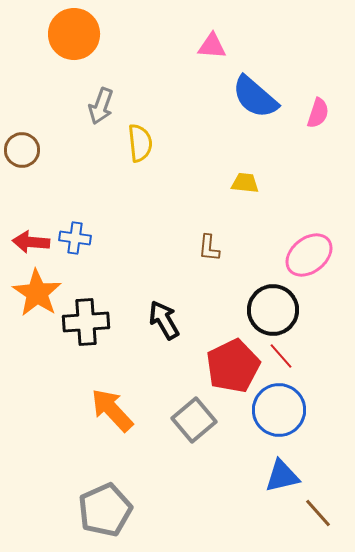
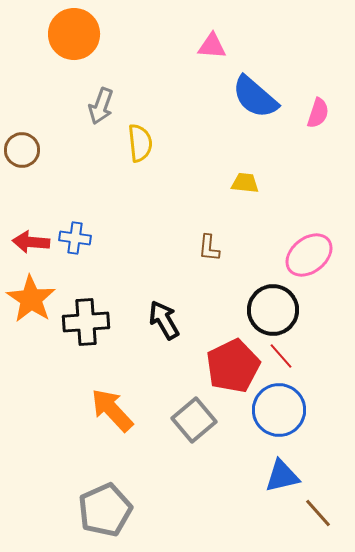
orange star: moved 6 px left, 6 px down
